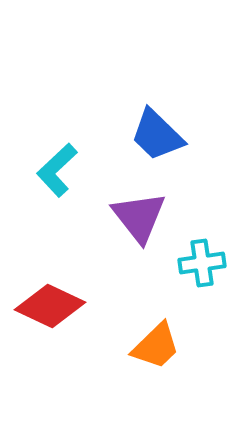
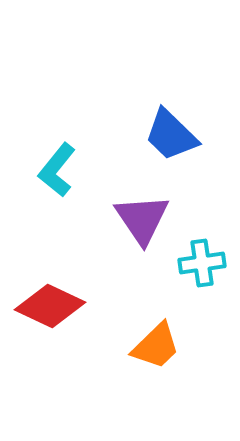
blue trapezoid: moved 14 px right
cyan L-shape: rotated 8 degrees counterclockwise
purple triangle: moved 3 px right, 2 px down; rotated 4 degrees clockwise
